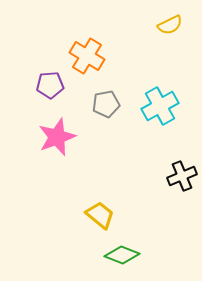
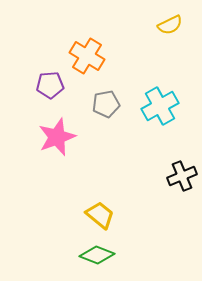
green diamond: moved 25 px left
